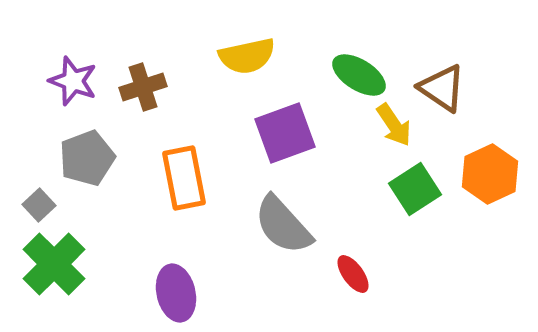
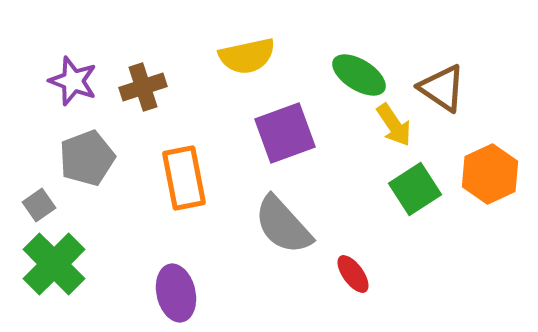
gray square: rotated 8 degrees clockwise
